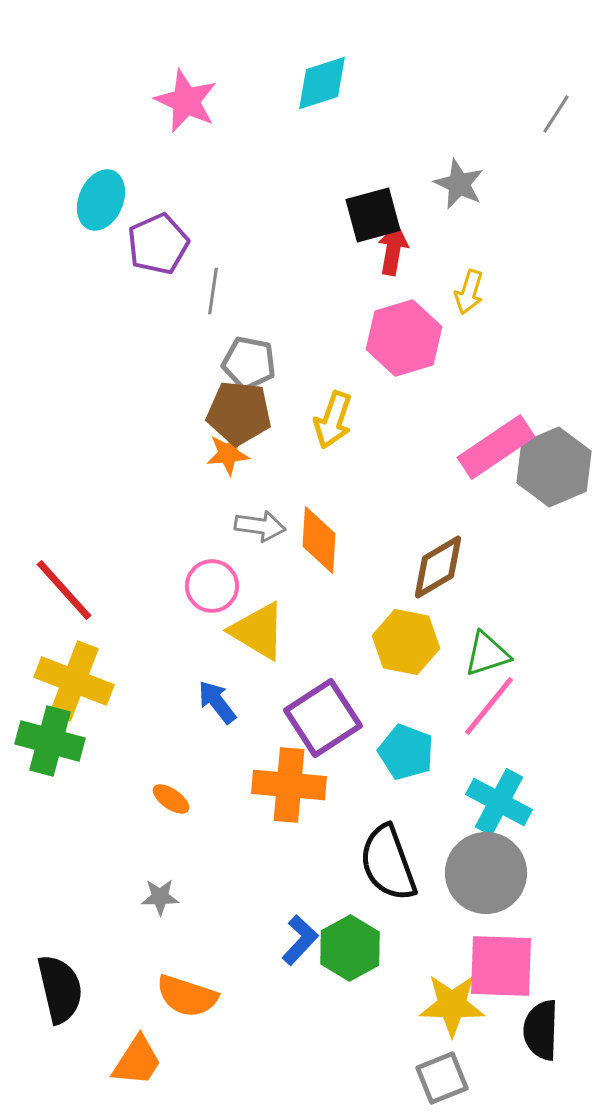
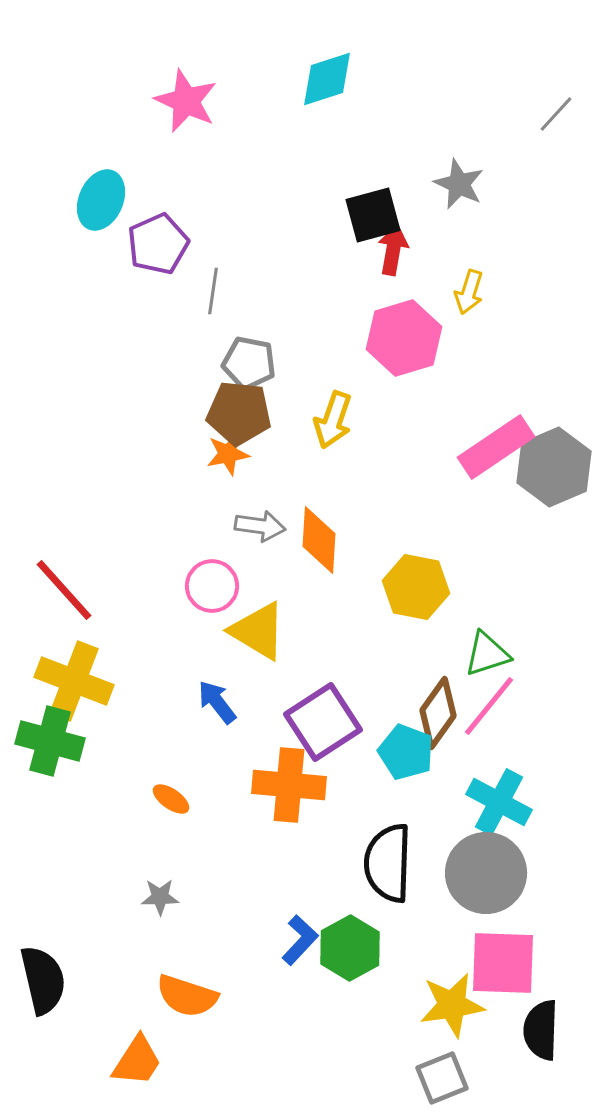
cyan diamond at (322, 83): moved 5 px right, 4 px up
gray line at (556, 114): rotated 9 degrees clockwise
orange star at (228, 454): rotated 6 degrees counterclockwise
brown diamond at (438, 567): moved 146 px down; rotated 24 degrees counterclockwise
yellow hexagon at (406, 642): moved 10 px right, 55 px up
purple square at (323, 718): moved 4 px down
black semicircle at (388, 863): rotated 22 degrees clockwise
pink square at (501, 966): moved 2 px right, 3 px up
black semicircle at (60, 989): moved 17 px left, 9 px up
yellow star at (452, 1005): rotated 10 degrees counterclockwise
